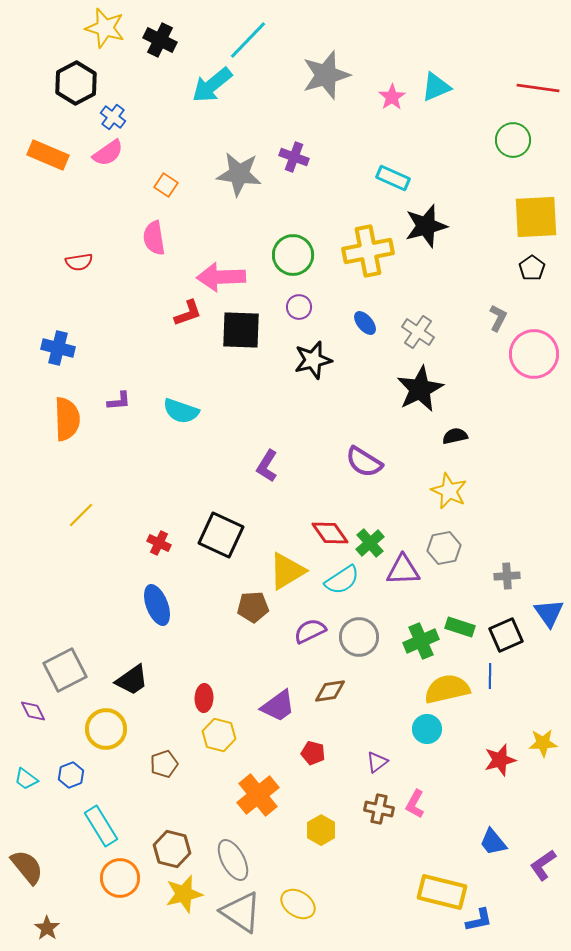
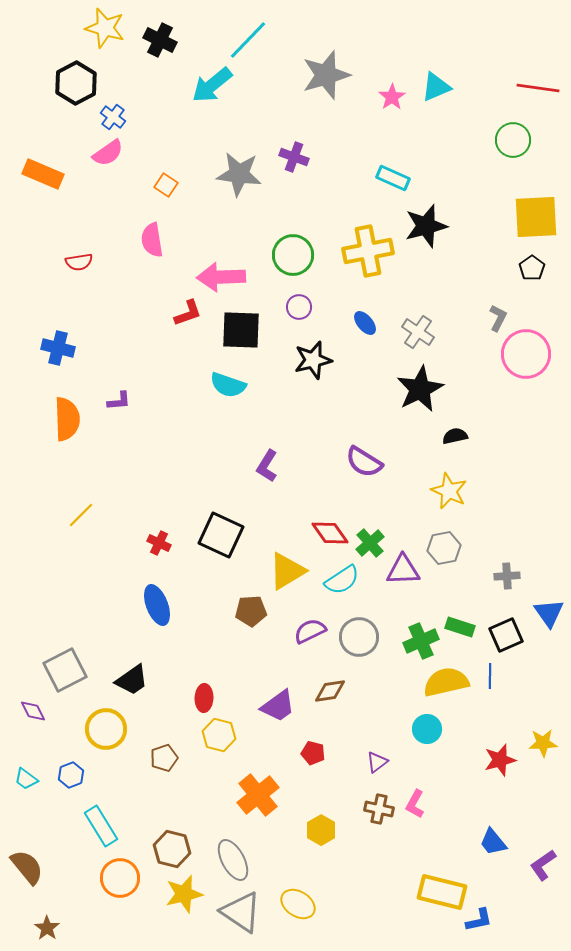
orange rectangle at (48, 155): moved 5 px left, 19 px down
pink semicircle at (154, 238): moved 2 px left, 2 px down
pink circle at (534, 354): moved 8 px left
cyan semicircle at (181, 411): moved 47 px right, 26 px up
brown pentagon at (253, 607): moved 2 px left, 4 px down
yellow semicircle at (447, 689): moved 1 px left, 7 px up
brown pentagon at (164, 764): moved 6 px up
